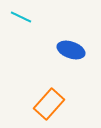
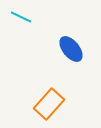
blue ellipse: moved 1 px up; rotated 32 degrees clockwise
